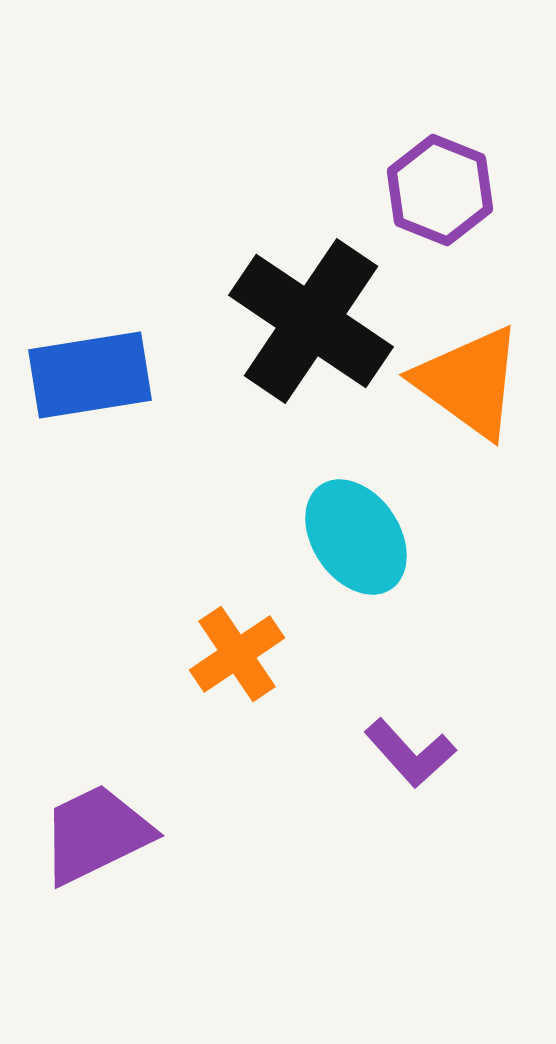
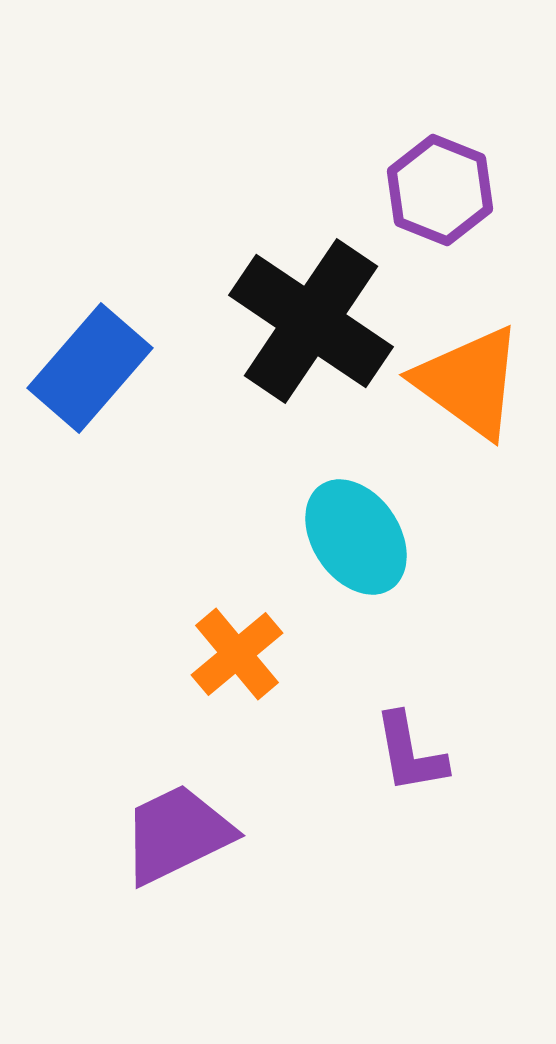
blue rectangle: moved 7 px up; rotated 40 degrees counterclockwise
orange cross: rotated 6 degrees counterclockwise
purple L-shape: rotated 32 degrees clockwise
purple trapezoid: moved 81 px right
